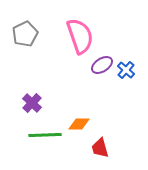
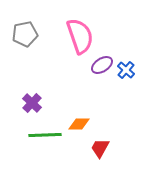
gray pentagon: rotated 15 degrees clockwise
red trapezoid: rotated 45 degrees clockwise
